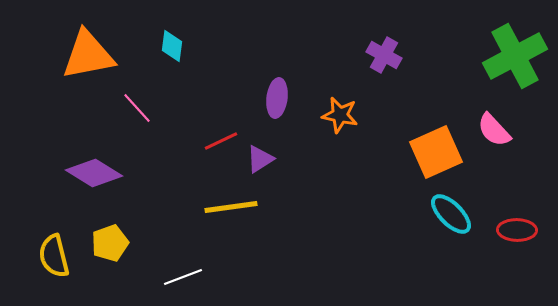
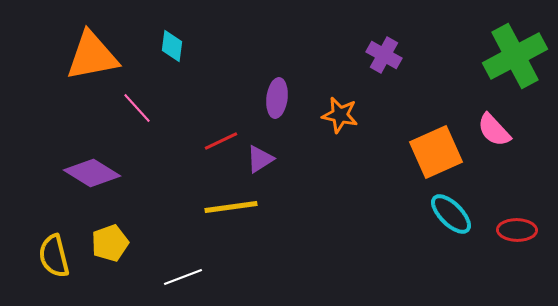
orange triangle: moved 4 px right, 1 px down
purple diamond: moved 2 px left
